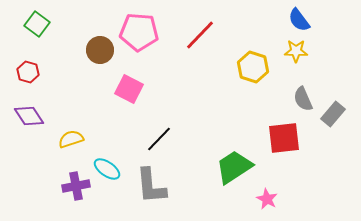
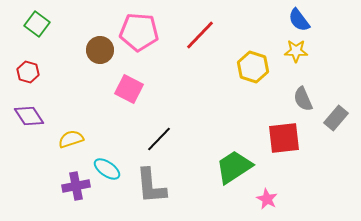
gray rectangle: moved 3 px right, 4 px down
